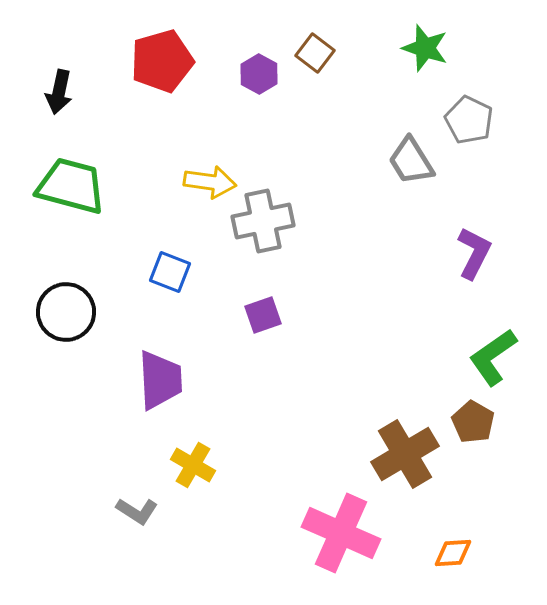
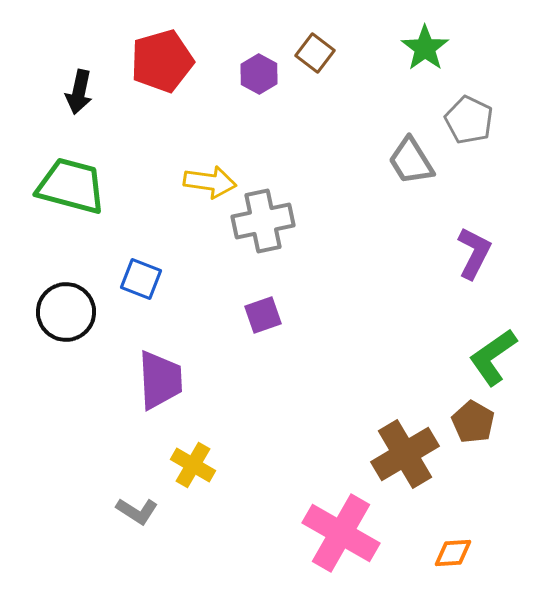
green star: rotated 18 degrees clockwise
black arrow: moved 20 px right
blue square: moved 29 px left, 7 px down
pink cross: rotated 6 degrees clockwise
